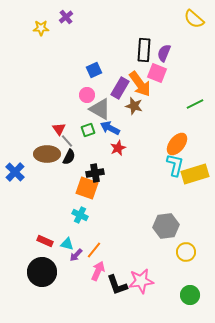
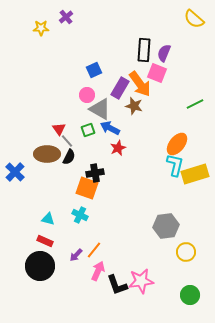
cyan triangle: moved 19 px left, 25 px up
black circle: moved 2 px left, 6 px up
